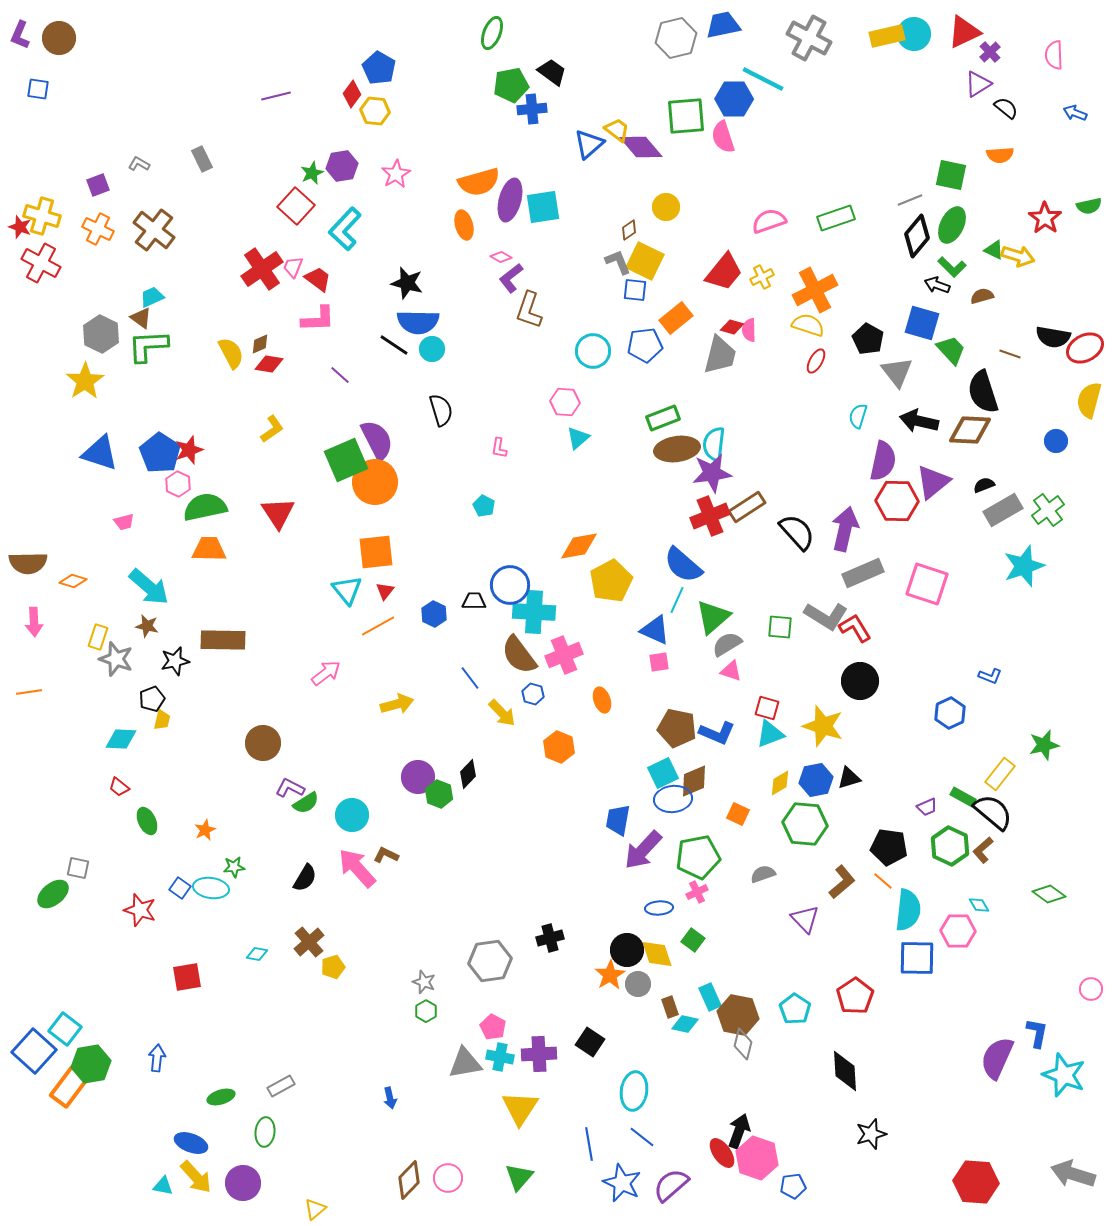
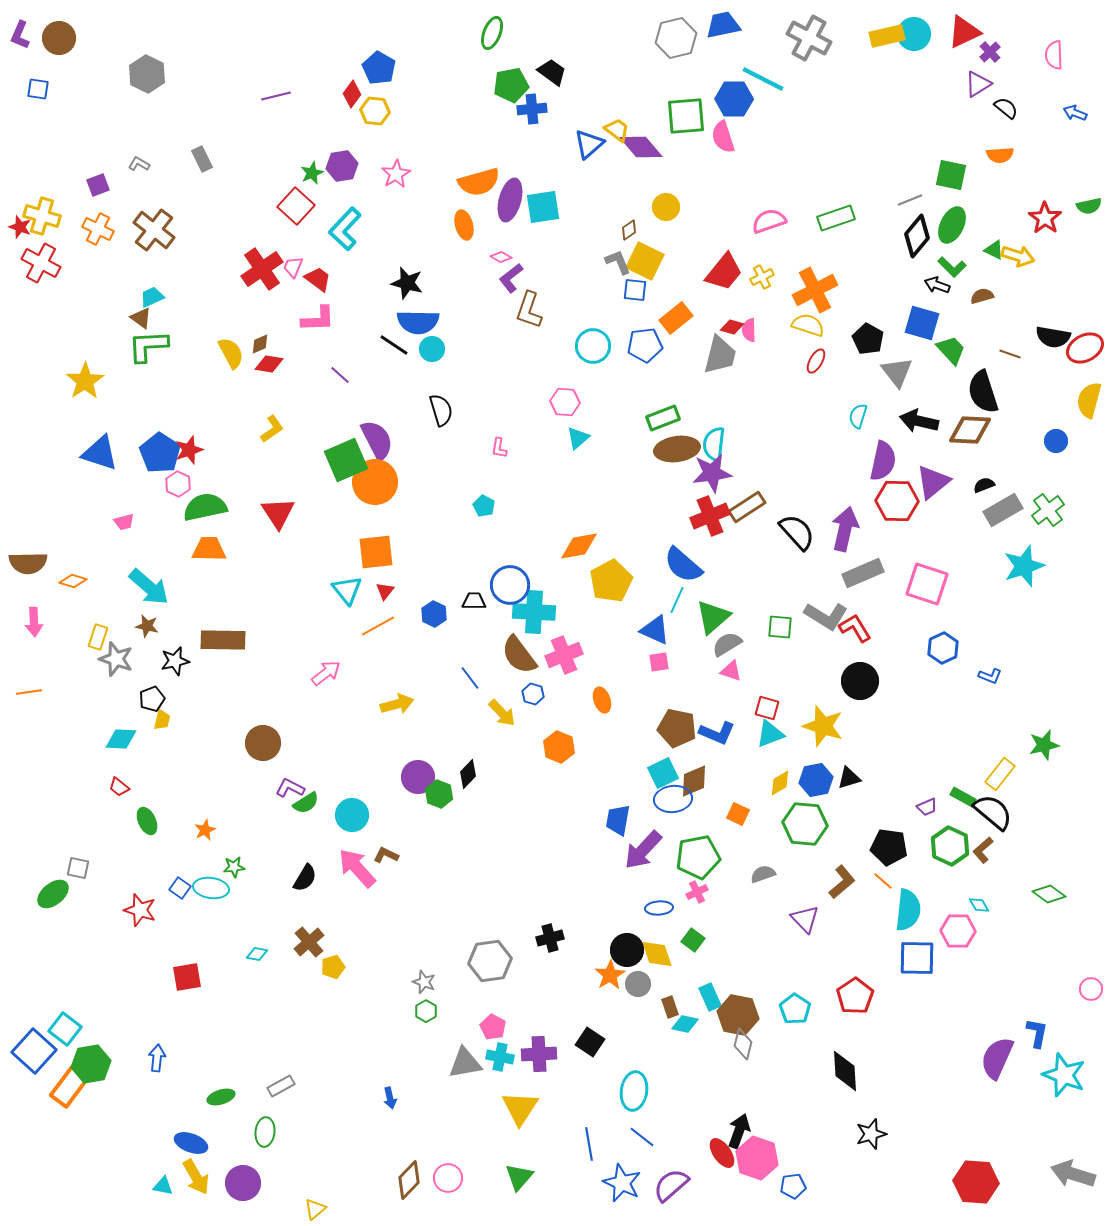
gray hexagon at (101, 334): moved 46 px right, 260 px up
cyan circle at (593, 351): moved 5 px up
blue hexagon at (950, 713): moved 7 px left, 65 px up
yellow arrow at (196, 1177): rotated 12 degrees clockwise
